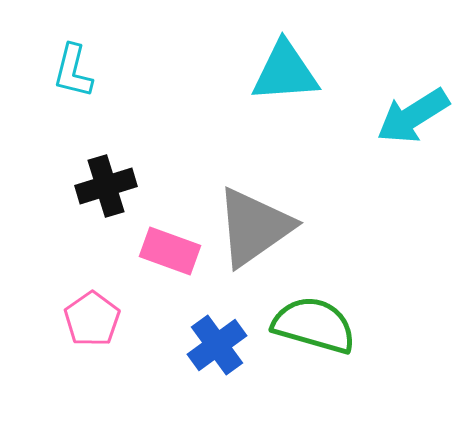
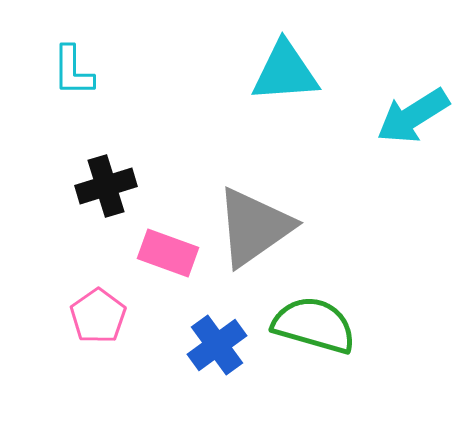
cyan L-shape: rotated 14 degrees counterclockwise
pink rectangle: moved 2 px left, 2 px down
pink pentagon: moved 6 px right, 3 px up
